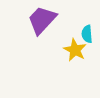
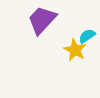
cyan semicircle: moved 2 px down; rotated 60 degrees clockwise
